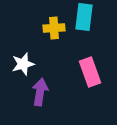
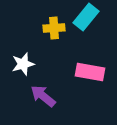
cyan rectangle: moved 2 px right; rotated 32 degrees clockwise
pink rectangle: rotated 60 degrees counterclockwise
purple arrow: moved 3 px right, 4 px down; rotated 60 degrees counterclockwise
